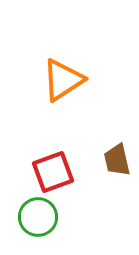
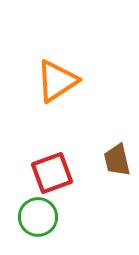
orange triangle: moved 6 px left, 1 px down
red square: moved 1 px left, 1 px down
